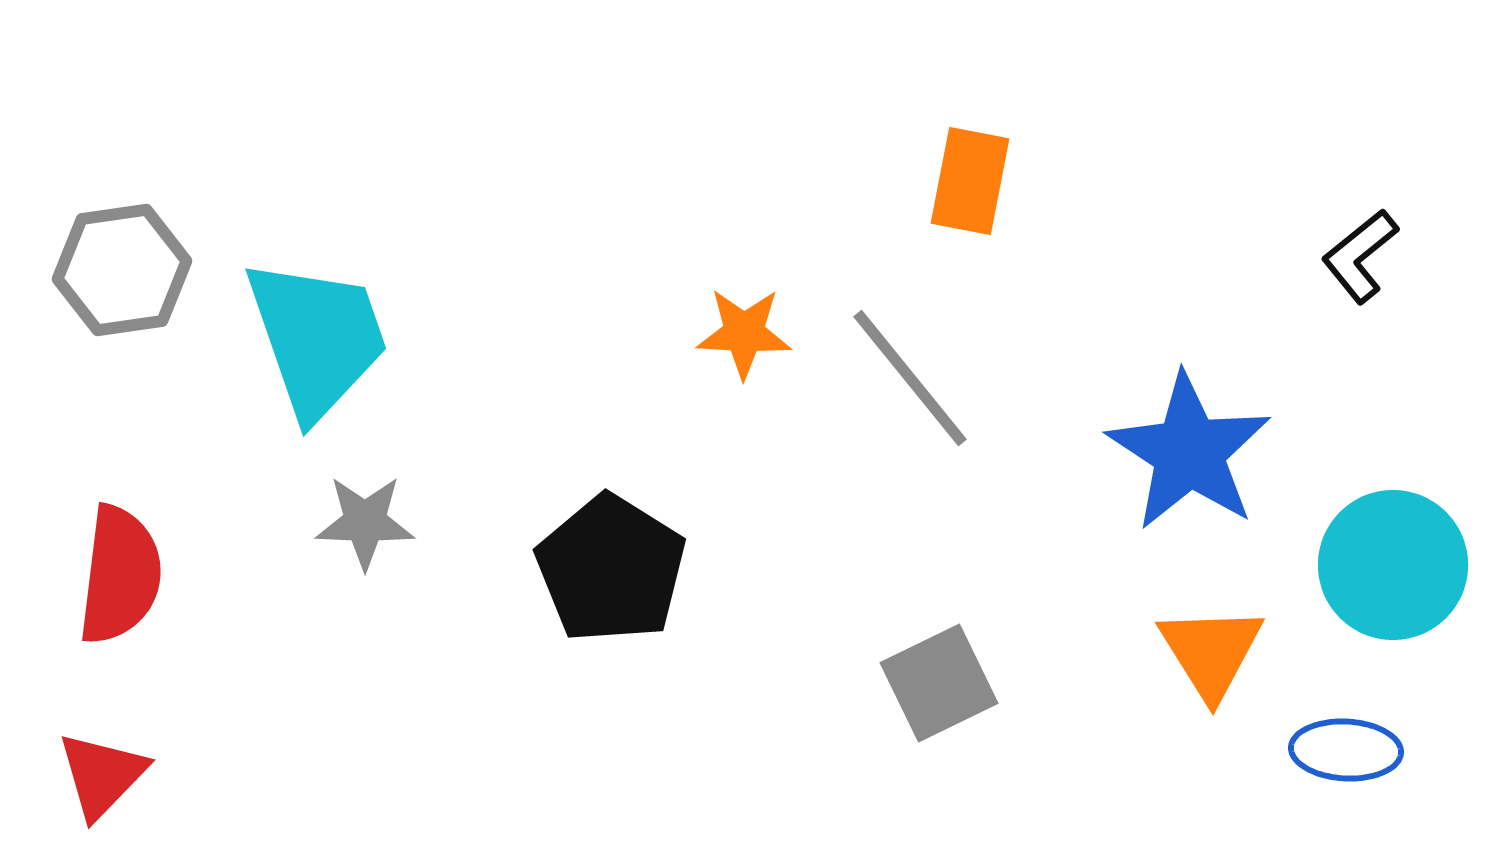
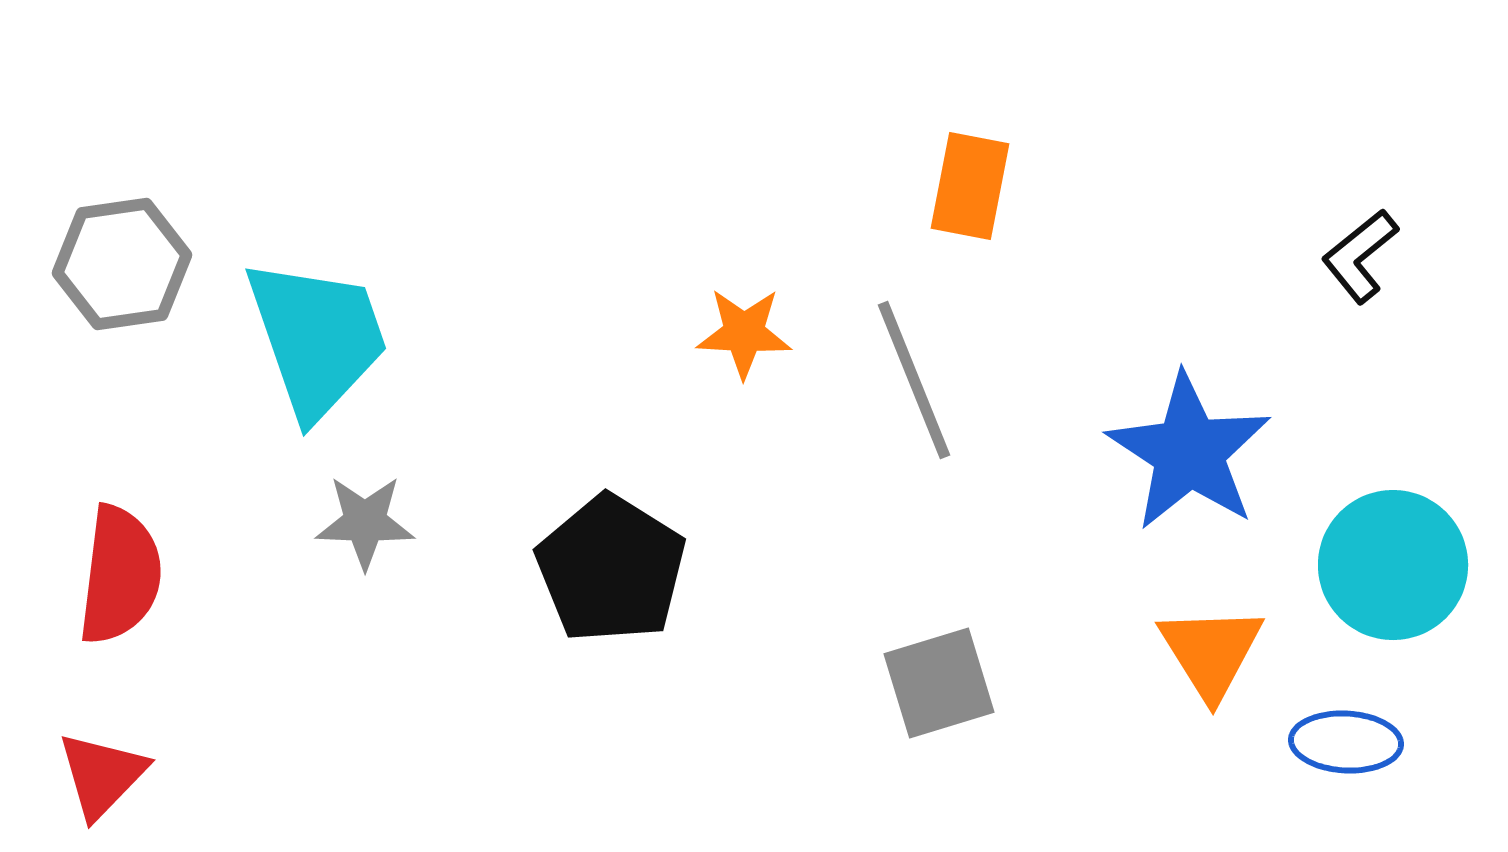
orange rectangle: moved 5 px down
gray hexagon: moved 6 px up
gray line: moved 4 px right, 2 px down; rotated 17 degrees clockwise
gray square: rotated 9 degrees clockwise
blue ellipse: moved 8 px up
